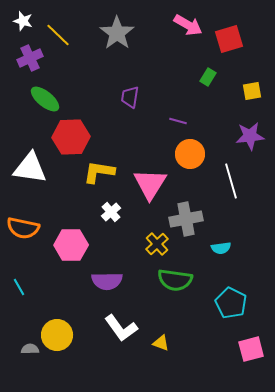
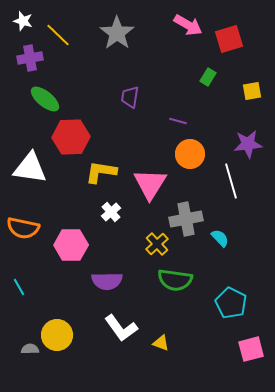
purple cross: rotated 15 degrees clockwise
purple star: moved 2 px left, 8 px down
yellow L-shape: moved 2 px right
cyan semicircle: moved 1 px left, 10 px up; rotated 126 degrees counterclockwise
